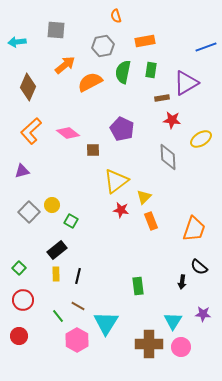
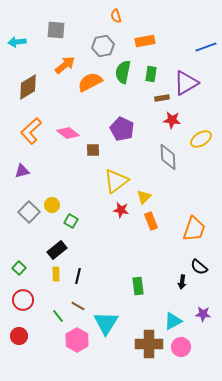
green rectangle at (151, 70): moved 4 px down
brown diamond at (28, 87): rotated 36 degrees clockwise
cyan triangle at (173, 321): rotated 30 degrees clockwise
